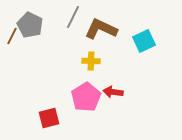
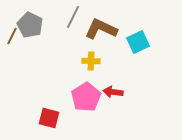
cyan square: moved 6 px left, 1 px down
red square: rotated 30 degrees clockwise
